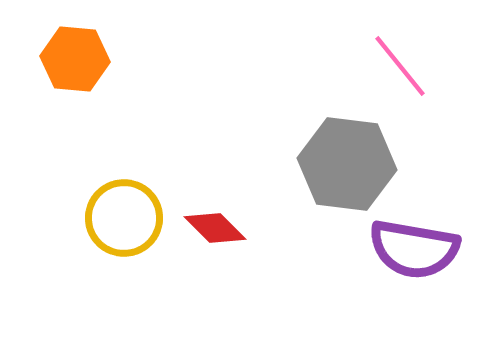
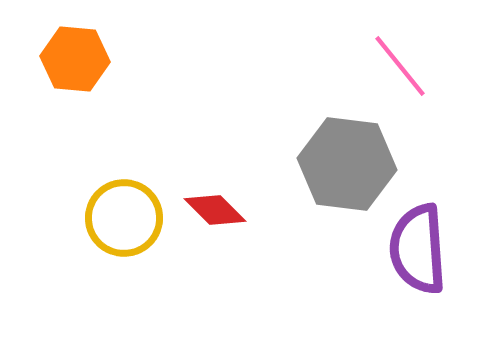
red diamond: moved 18 px up
purple semicircle: moved 4 px right; rotated 76 degrees clockwise
